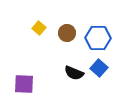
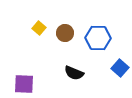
brown circle: moved 2 px left
blue square: moved 21 px right
